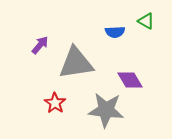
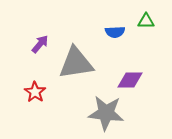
green triangle: rotated 30 degrees counterclockwise
purple arrow: moved 1 px up
purple diamond: rotated 60 degrees counterclockwise
red star: moved 20 px left, 11 px up
gray star: moved 3 px down
